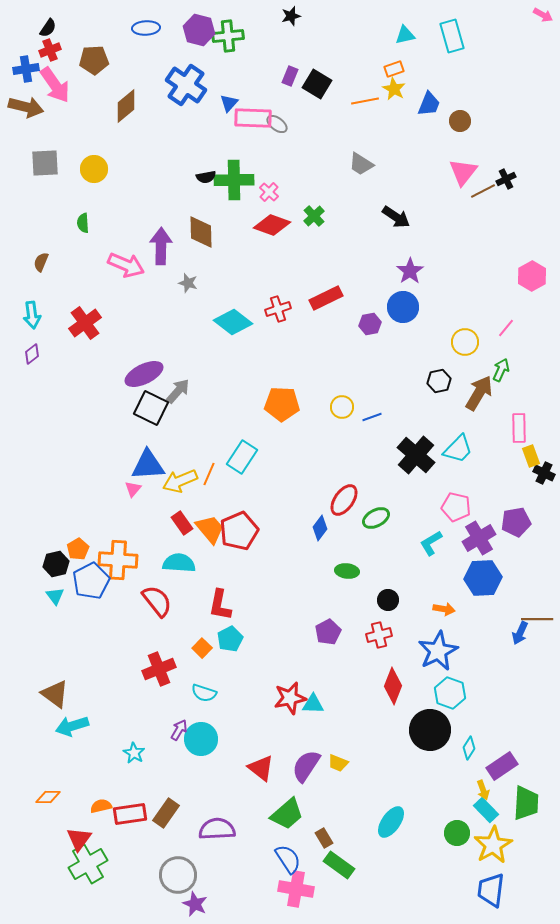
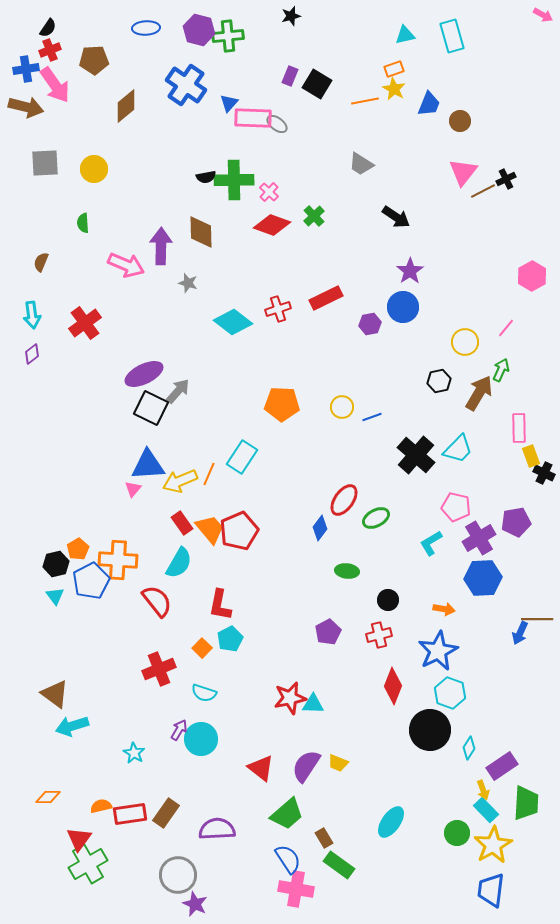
cyan semicircle at (179, 563): rotated 116 degrees clockwise
